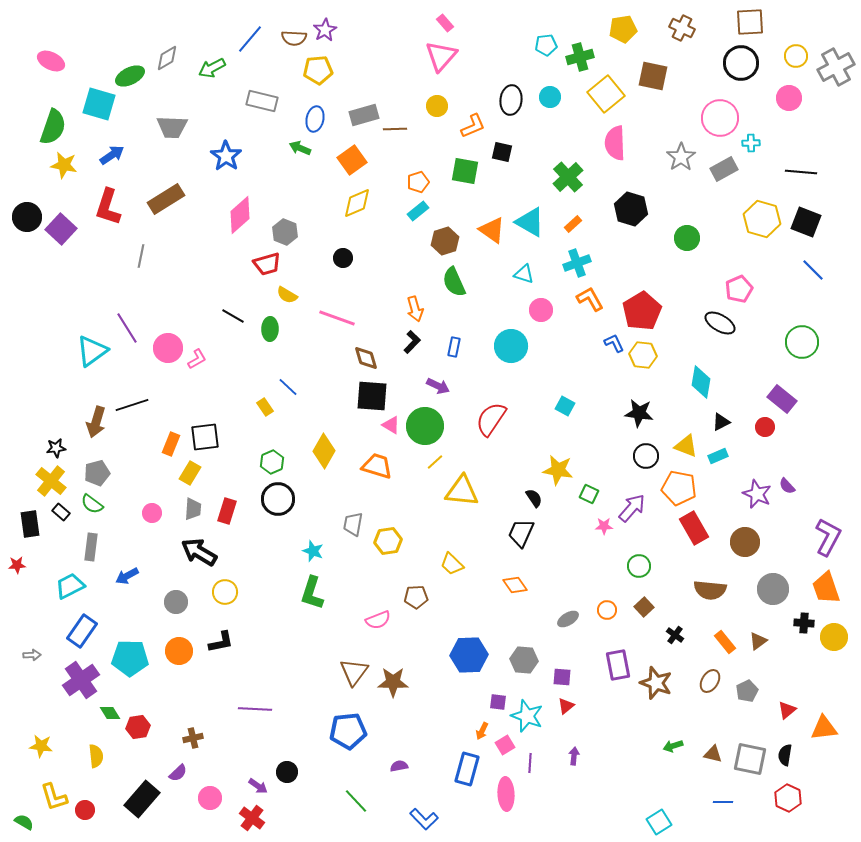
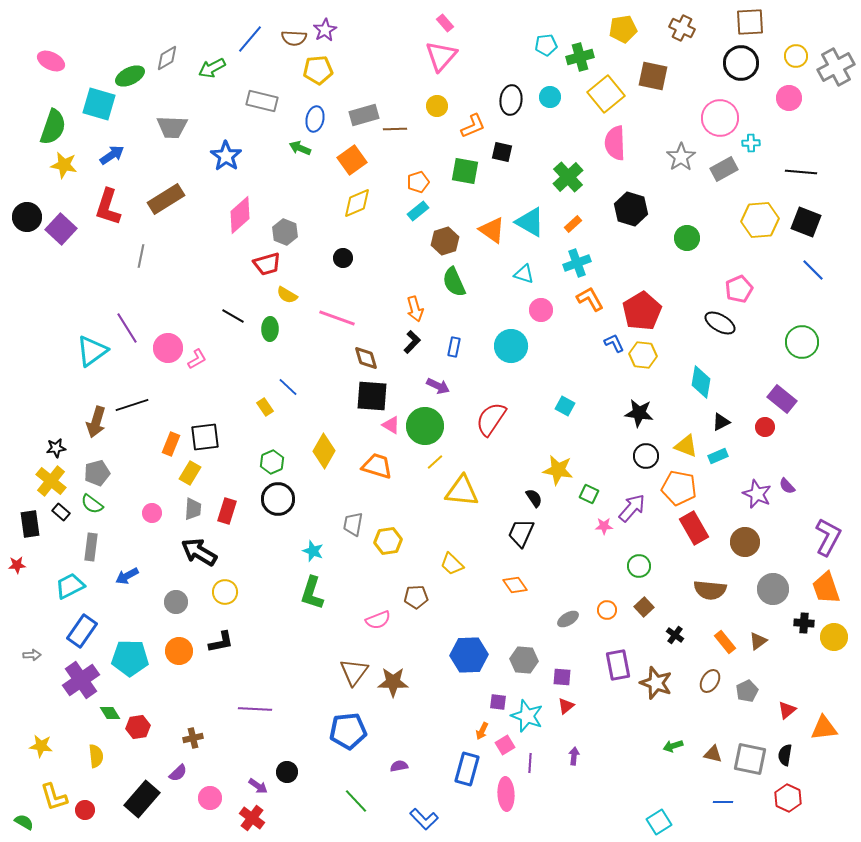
yellow hexagon at (762, 219): moved 2 px left, 1 px down; rotated 21 degrees counterclockwise
